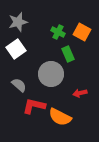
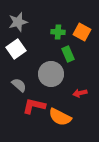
green cross: rotated 24 degrees counterclockwise
